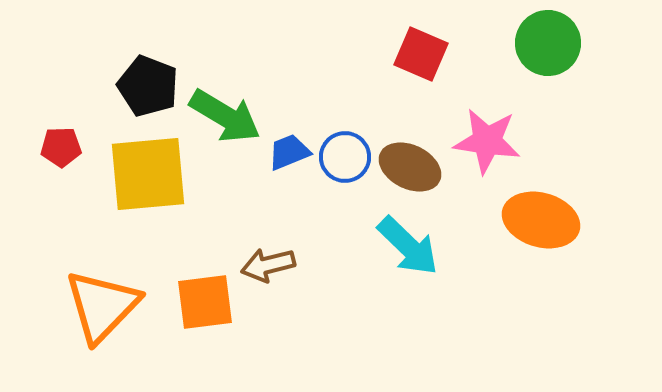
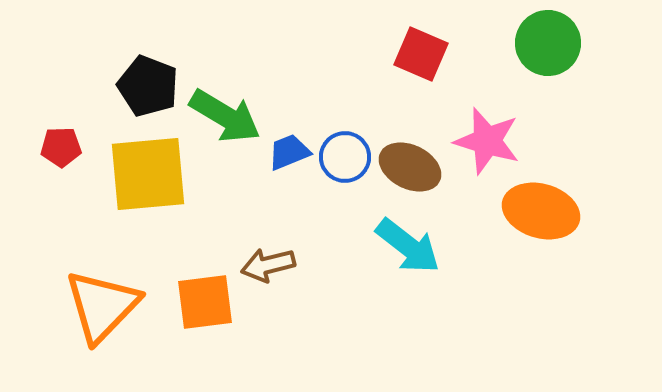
pink star: rotated 8 degrees clockwise
orange ellipse: moved 9 px up
cyan arrow: rotated 6 degrees counterclockwise
